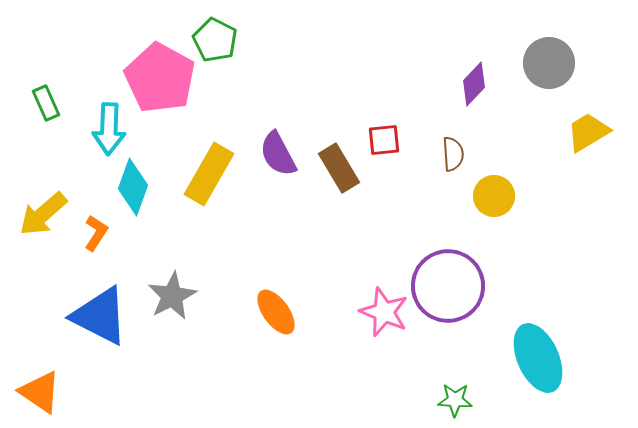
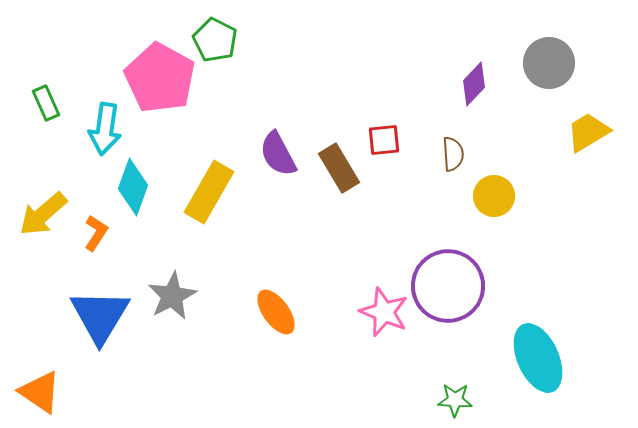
cyan arrow: moved 4 px left; rotated 6 degrees clockwise
yellow rectangle: moved 18 px down
blue triangle: rotated 34 degrees clockwise
